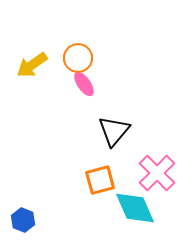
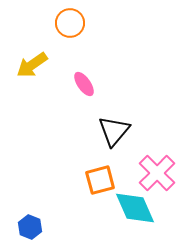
orange circle: moved 8 px left, 35 px up
blue hexagon: moved 7 px right, 7 px down
